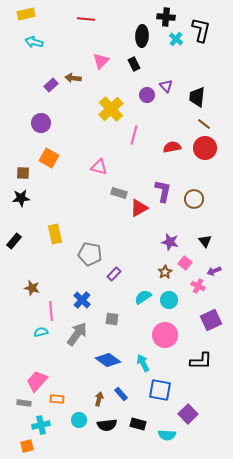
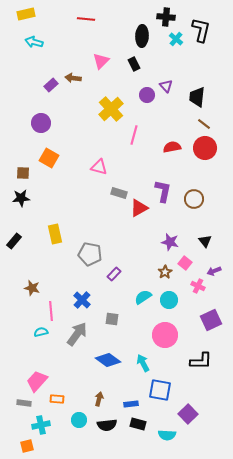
blue rectangle at (121, 394): moved 10 px right, 10 px down; rotated 56 degrees counterclockwise
